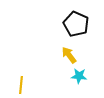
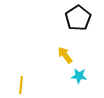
black pentagon: moved 2 px right, 6 px up; rotated 15 degrees clockwise
yellow arrow: moved 4 px left
